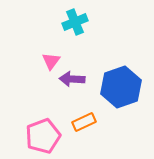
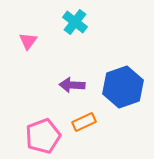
cyan cross: rotated 30 degrees counterclockwise
pink triangle: moved 23 px left, 20 px up
purple arrow: moved 6 px down
blue hexagon: moved 2 px right
